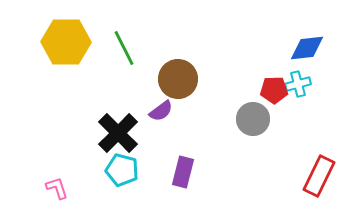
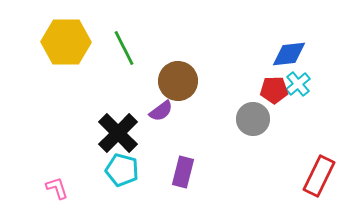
blue diamond: moved 18 px left, 6 px down
brown circle: moved 2 px down
cyan cross: rotated 25 degrees counterclockwise
